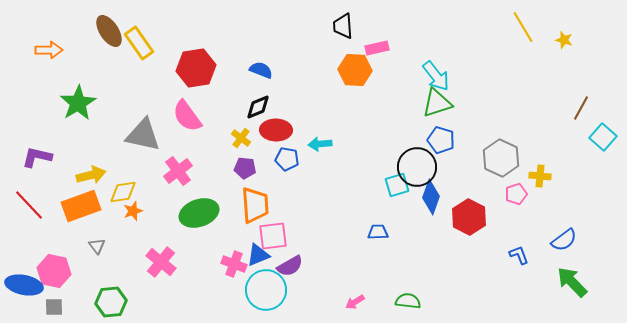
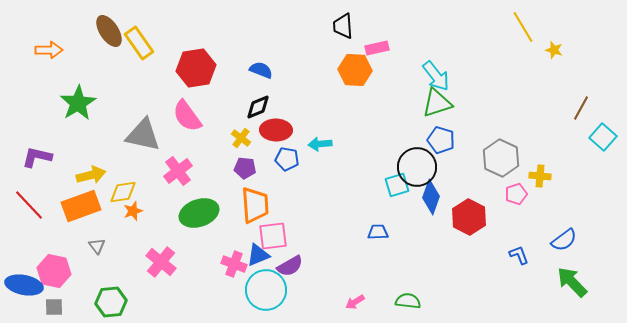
yellow star at (564, 40): moved 10 px left, 10 px down
